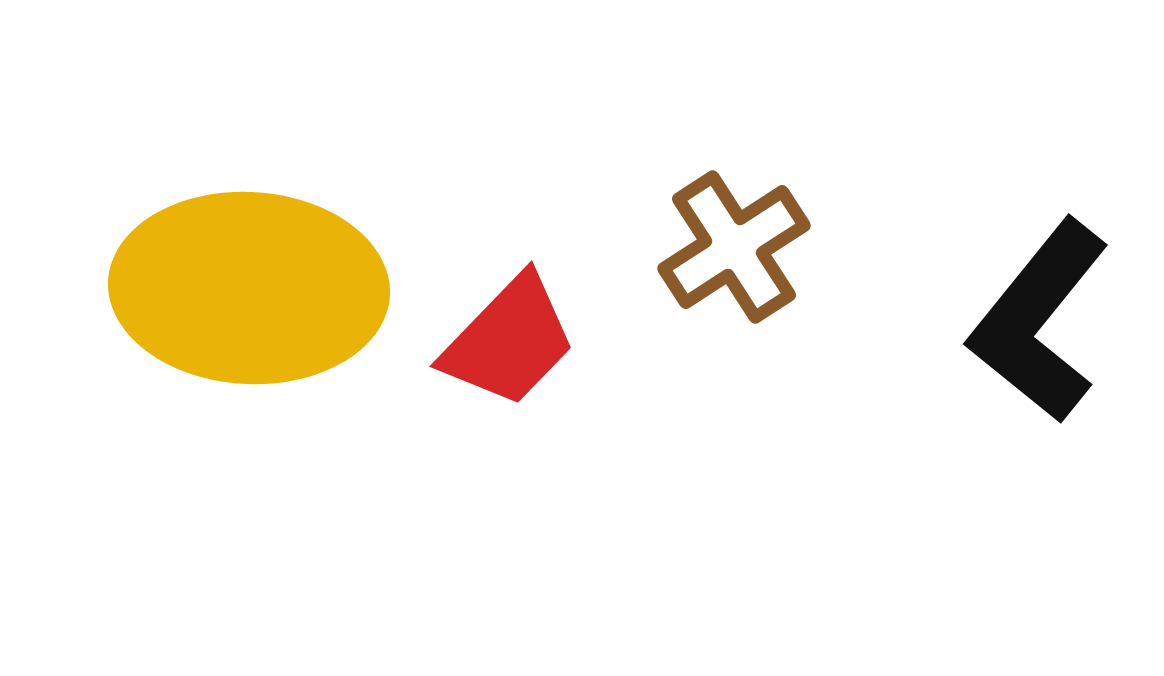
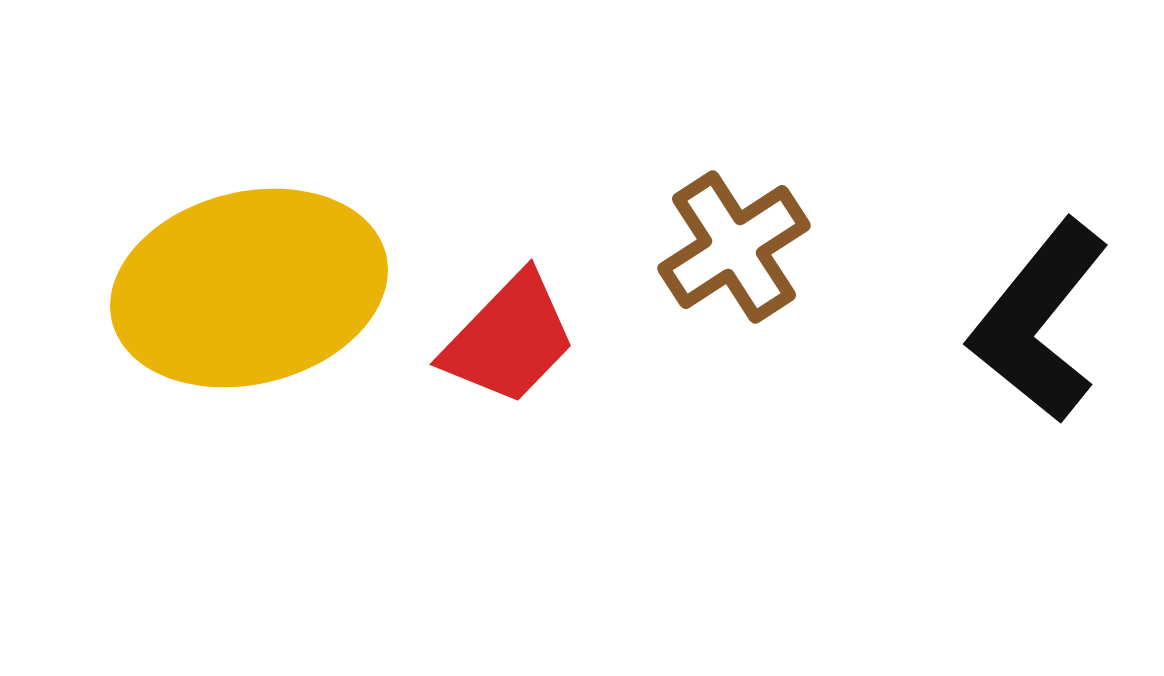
yellow ellipse: rotated 17 degrees counterclockwise
red trapezoid: moved 2 px up
